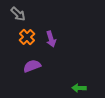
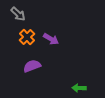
purple arrow: rotated 42 degrees counterclockwise
